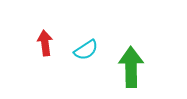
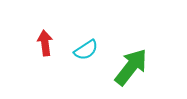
green arrow: rotated 39 degrees clockwise
